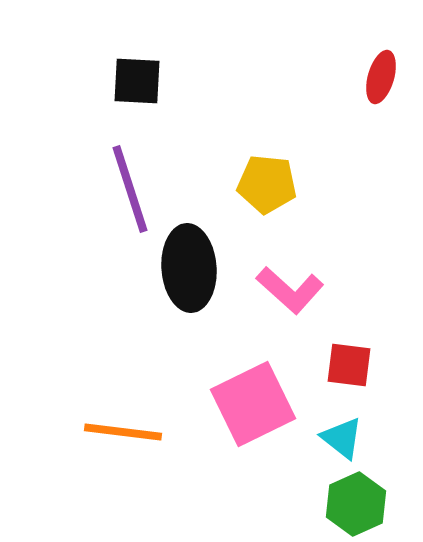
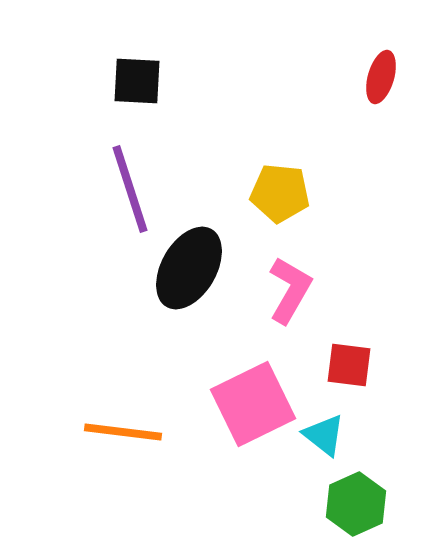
yellow pentagon: moved 13 px right, 9 px down
black ellipse: rotated 34 degrees clockwise
pink L-shape: rotated 102 degrees counterclockwise
cyan triangle: moved 18 px left, 3 px up
